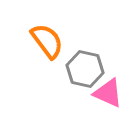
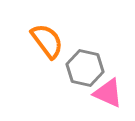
gray hexagon: moved 1 px up
